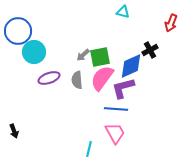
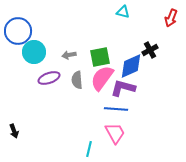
red arrow: moved 5 px up
gray arrow: moved 14 px left; rotated 32 degrees clockwise
purple L-shape: rotated 30 degrees clockwise
